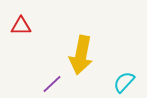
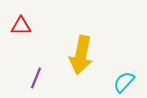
purple line: moved 16 px left, 6 px up; rotated 25 degrees counterclockwise
